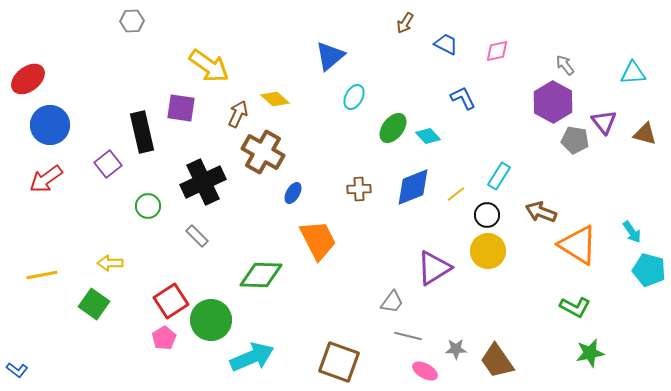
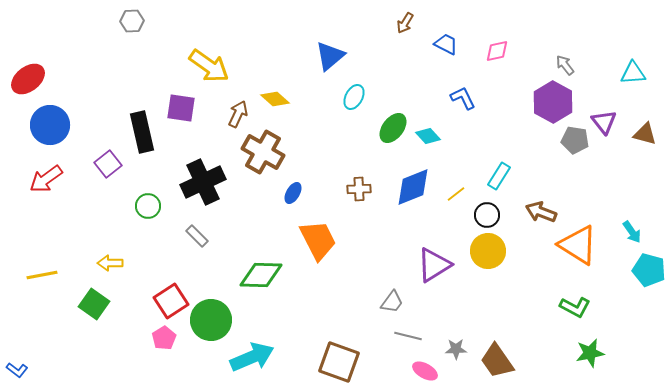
purple triangle at (434, 268): moved 3 px up
